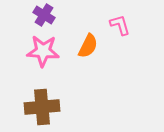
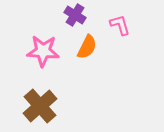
purple cross: moved 31 px right
orange semicircle: moved 1 px left, 1 px down
brown cross: moved 2 px left, 1 px up; rotated 36 degrees counterclockwise
